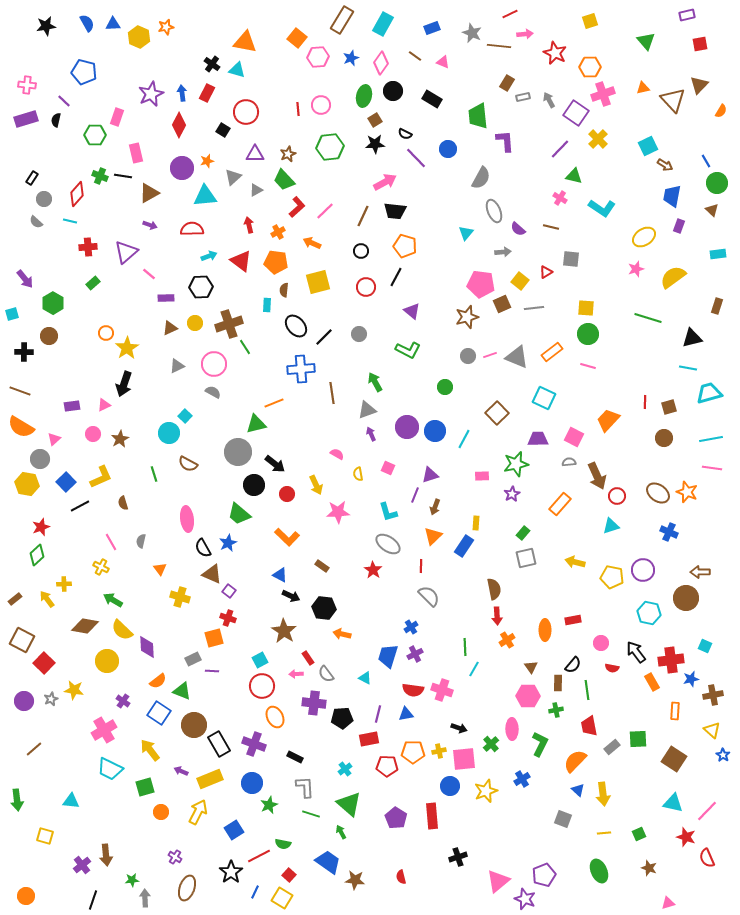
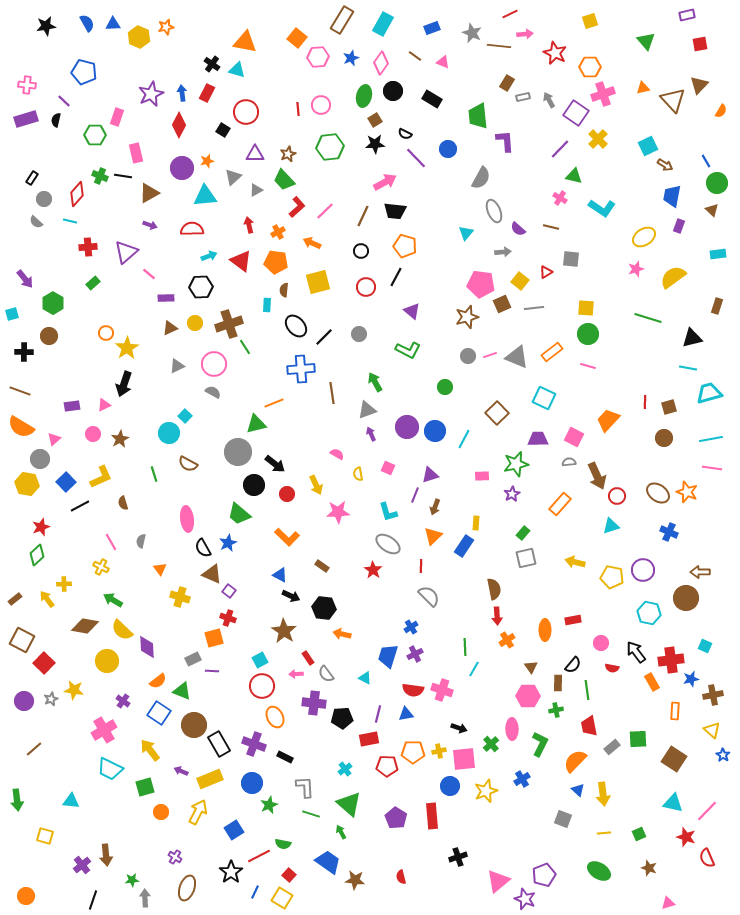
black rectangle at (295, 757): moved 10 px left
green ellipse at (599, 871): rotated 35 degrees counterclockwise
